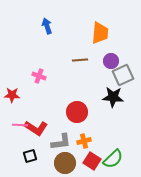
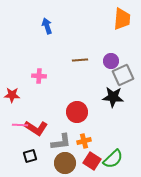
orange trapezoid: moved 22 px right, 14 px up
pink cross: rotated 16 degrees counterclockwise
